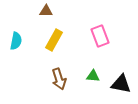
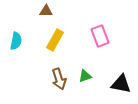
yellow rectangle: moved 1 px right
green triangle: moved 8 px left; rotated 24 degrees counterclockwise
